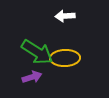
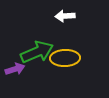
green arrow: rotated 56 degrees counterclockwise
purple arrow: moved 17 px left, 8 px up
